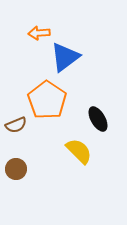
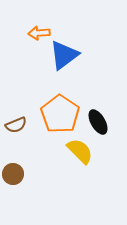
blue triangle: moved 1 px left, 2 px up
orange pentagon: moved 13 px right, 14 px down
black ellipse: moved 3 px down
yellow semicircle: moved 1 px right
brown circle: moved 3 px left, 5 px down
